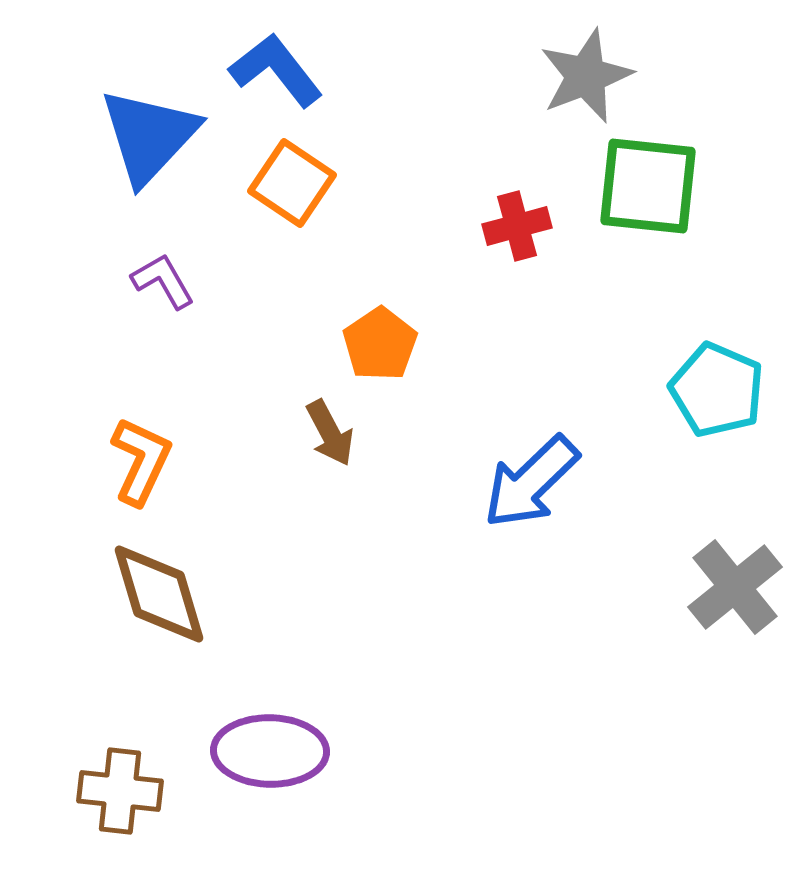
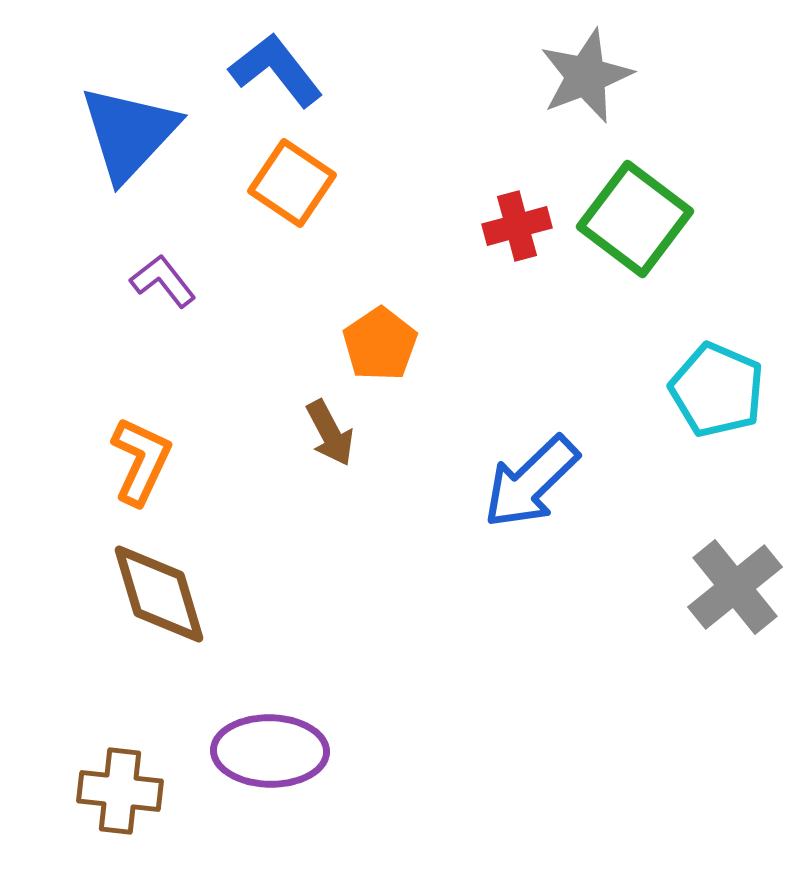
blue triangle: moved 20 px left, 3 px up
green square: moved 13 px left, 33 px down; rotated 31 degrees clockwise
purple L-shape: rotated 8 degrees counterclockwise
